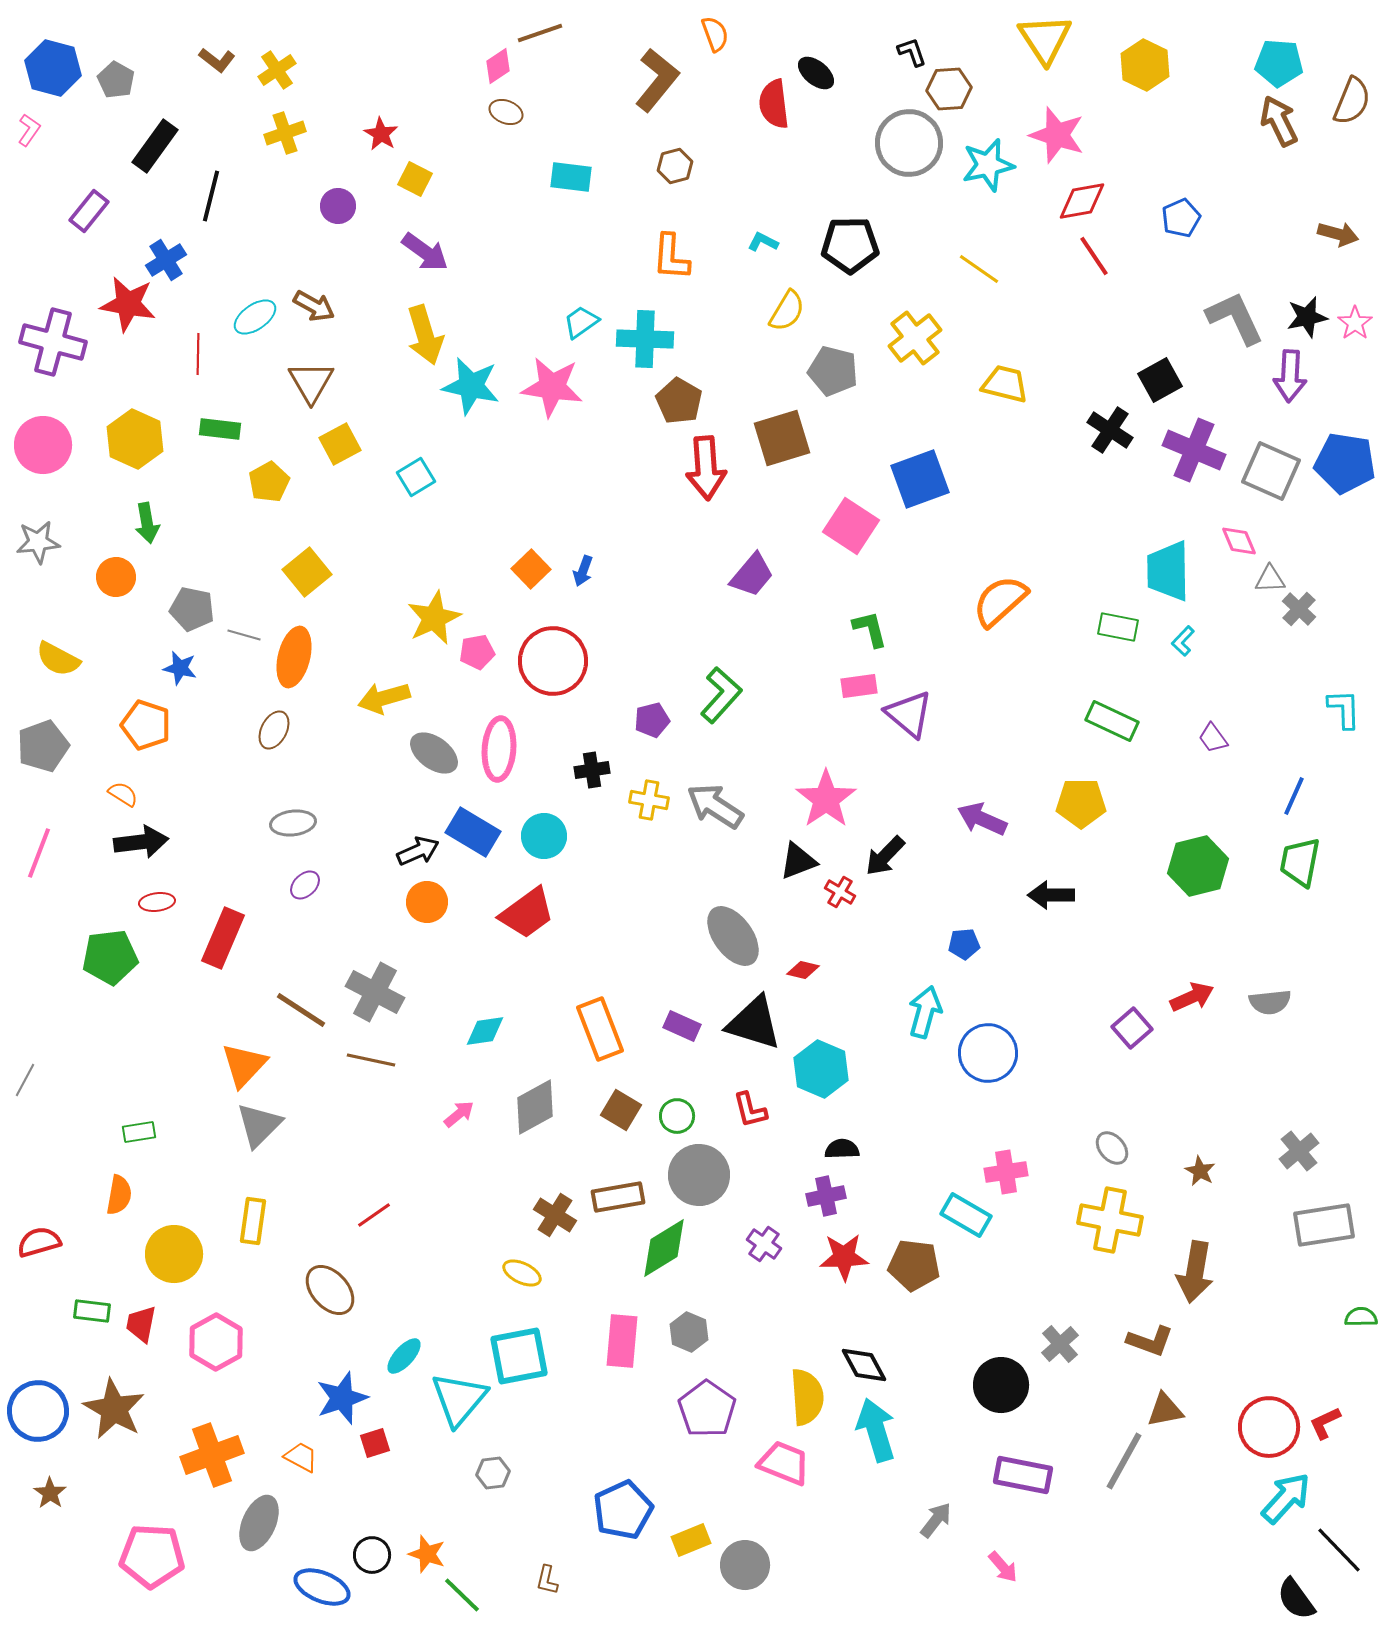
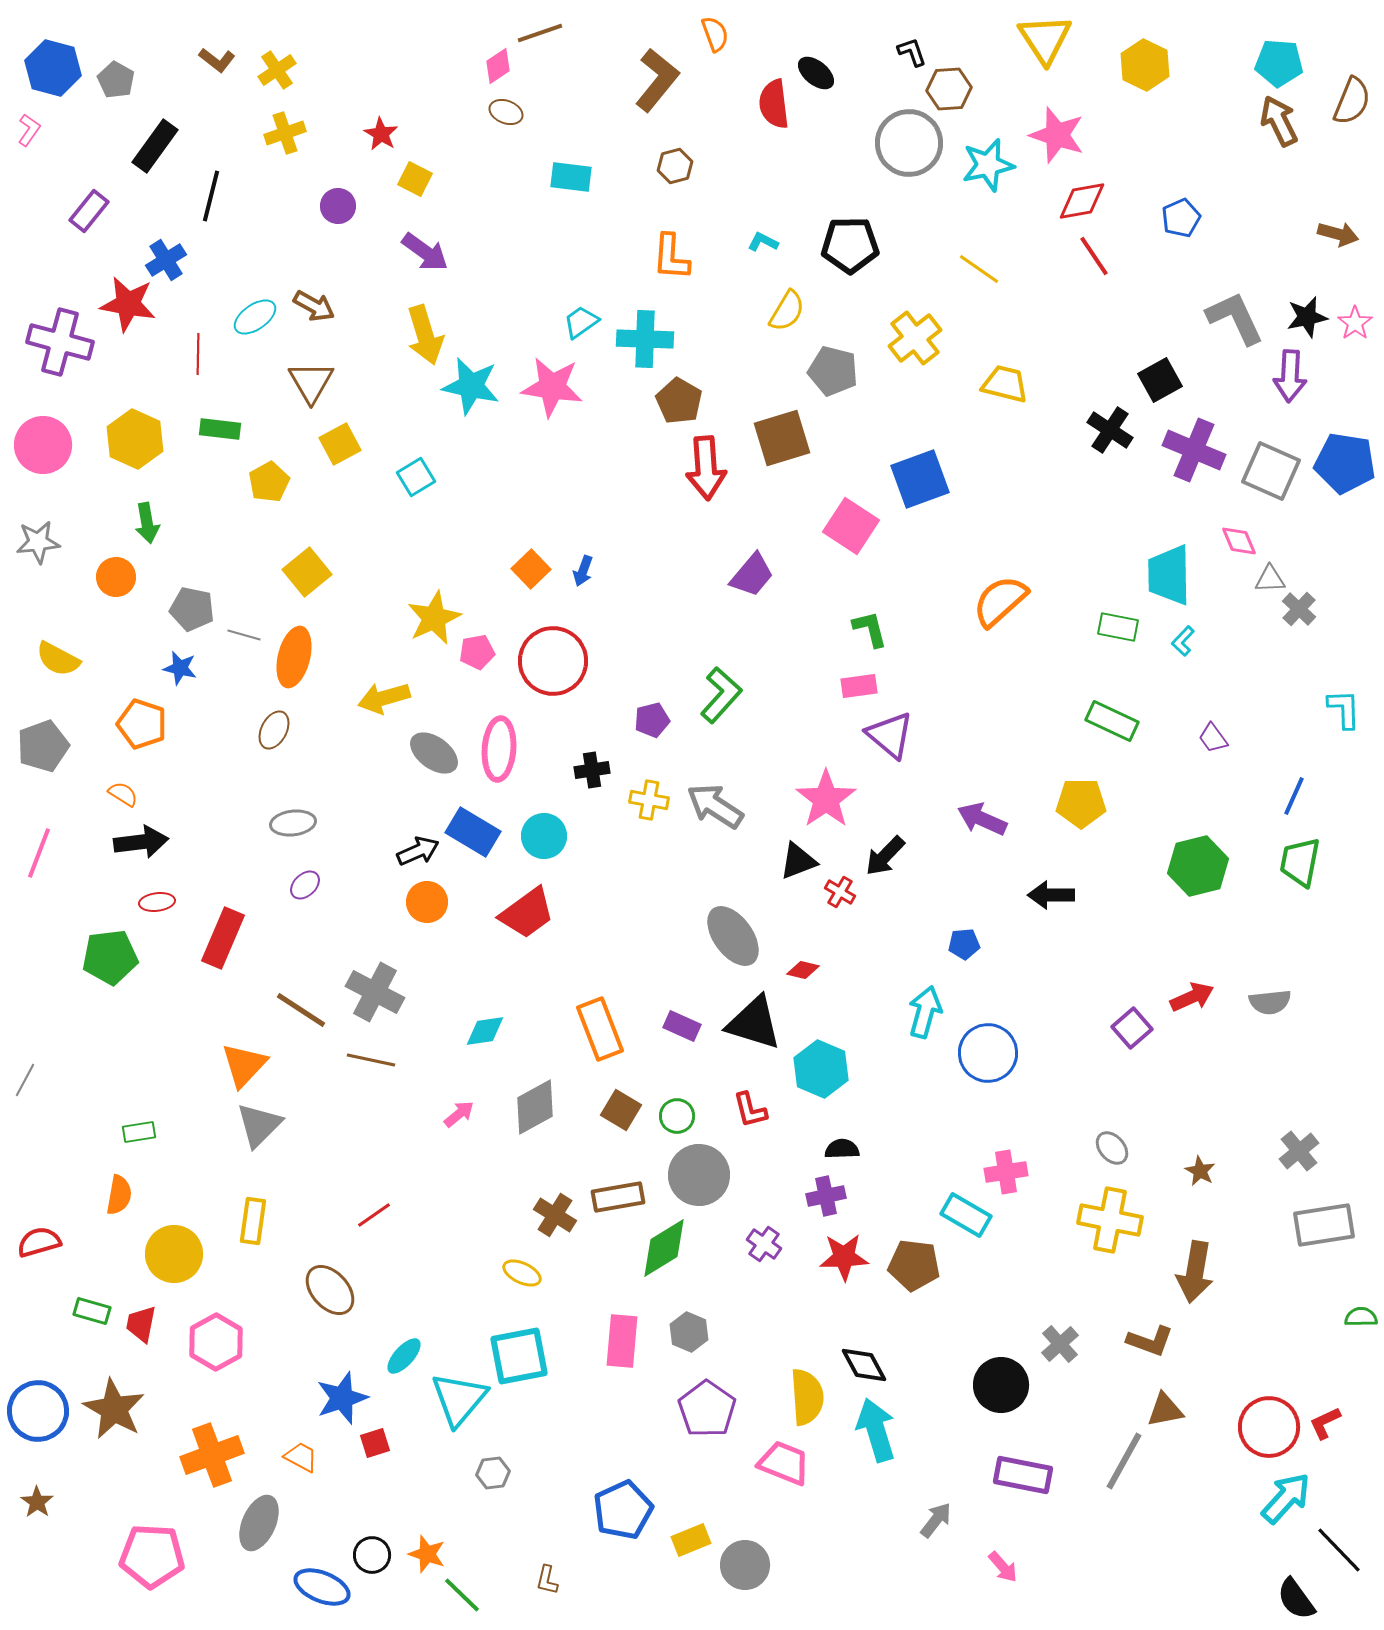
purple cross at (53, 342): moved 7 px right
cyan trapezoid at (1168, 571): moved 1 px right, 4 px down
purple triangle at (909, 714): moved 19 px left, 21 px down
orange pentagon at (146, 725): moved 4 px left, 1 px up
green rectangle at (92, 1311): rotated 9 degrees clockwise
brown star at (50, 1493): moved 13 px left, 9 px down
